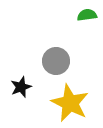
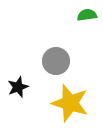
black star: moved 3 px left
yellow star: rotated 9 degrees counterclockwise
